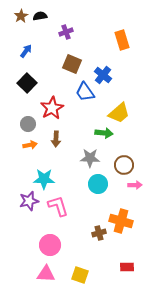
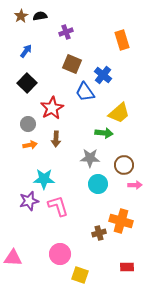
pink circle: moved 10 px right, 9 px down
pink triangle: moved 33 px left, 16 px up
